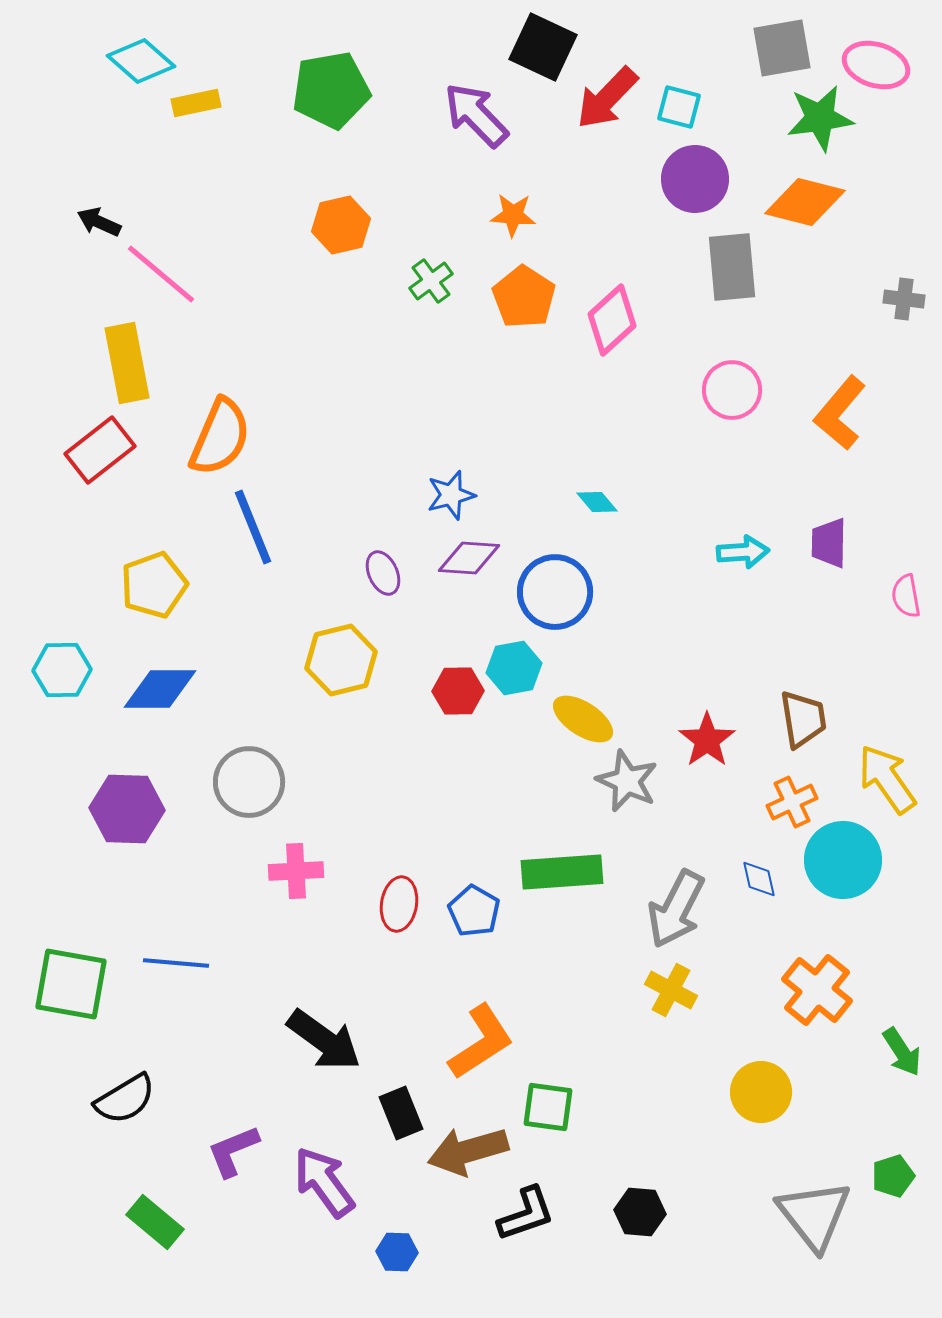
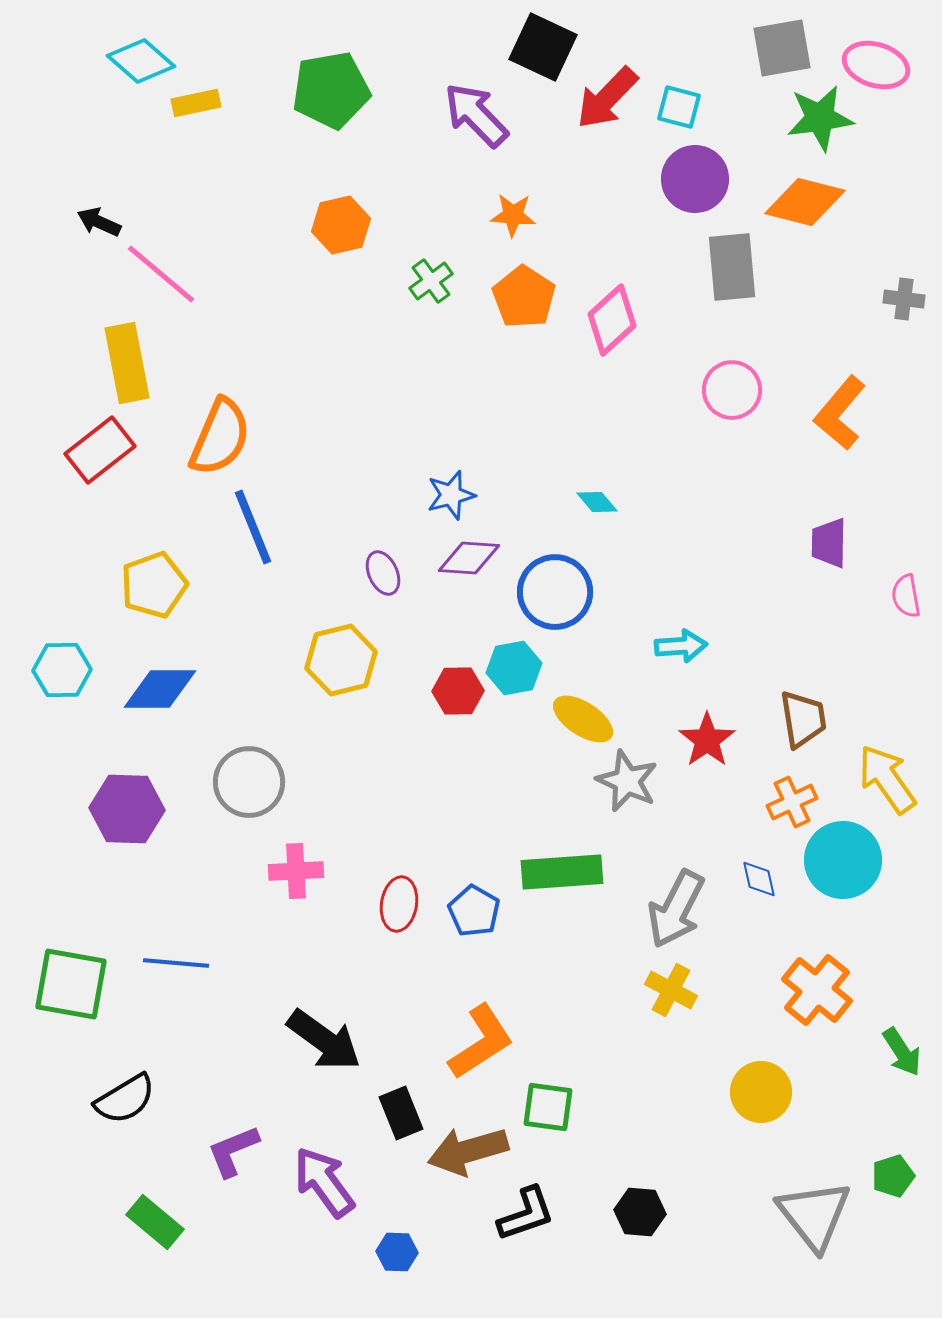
cyan arrow at (743, 552): moved 62 px left, 94 px down
